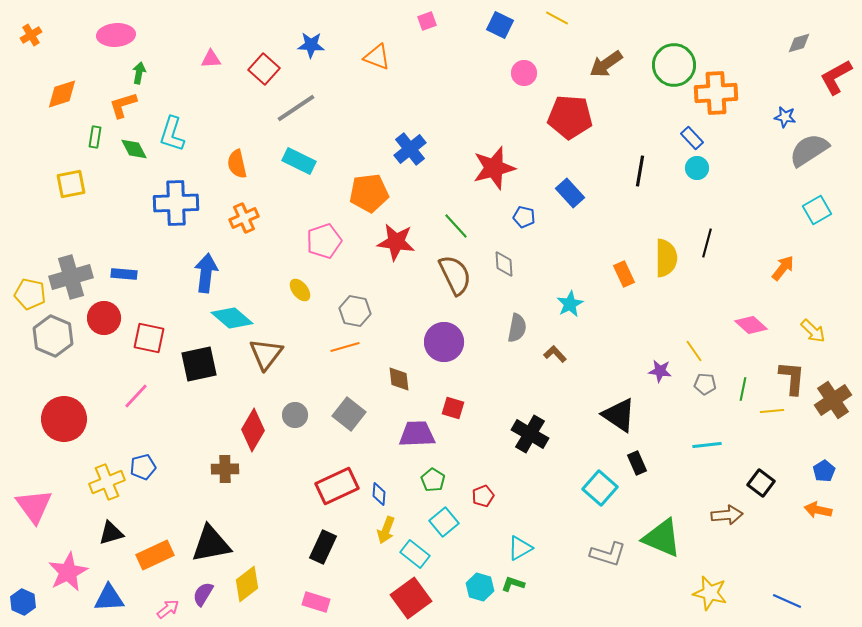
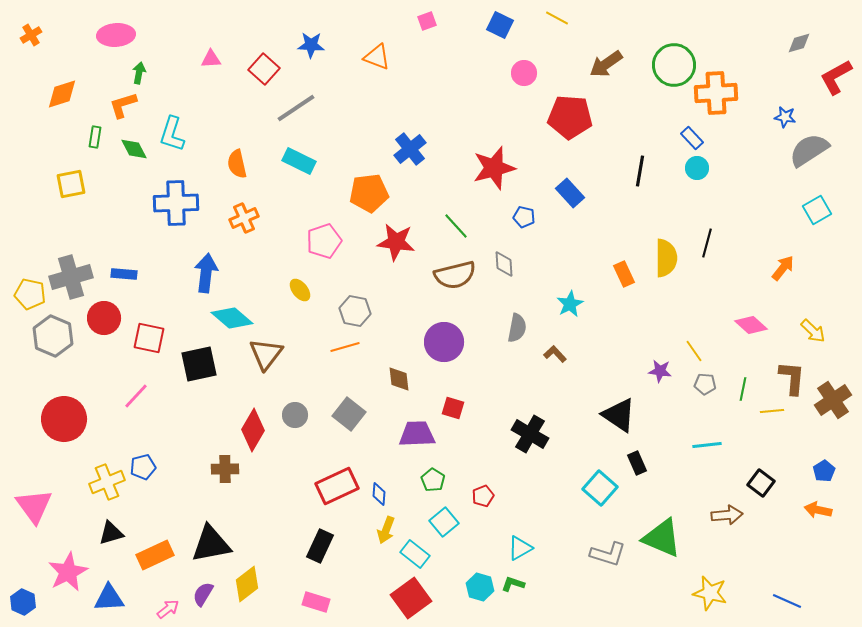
brown semicircle at (455, 275): rotated 102 degrees clockwise
black rectangle at (323, 547): moved 3 px left, 1 px up
